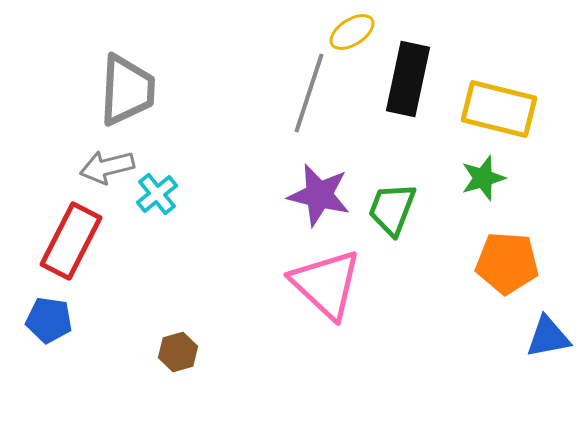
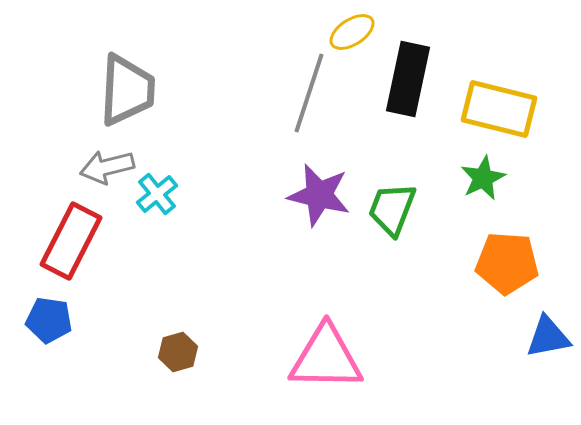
green star: rotated 9 degrees counterclockwise
pink triangle: moved 74 px down; rotated 42 degrees counterclockwise
